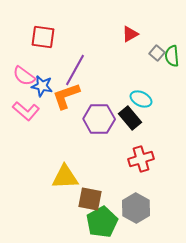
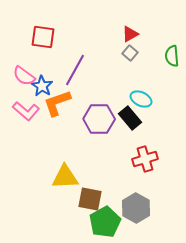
gray square: moved 27 px left
blue star: rotated 20 degrees clockwise
orange L-shape: moved 9 px left, 7 px down
red cross: moved 4 px right
green pentagon: moved 3 px right
